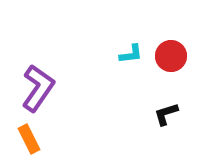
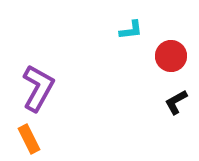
cyan L-shape: moved 24 px up
purple L-shape: rotated 6 degrees counterclockwise
black L-shape: moved 10 px right, 12 px up; rotated 12 degrees counterclockwise
